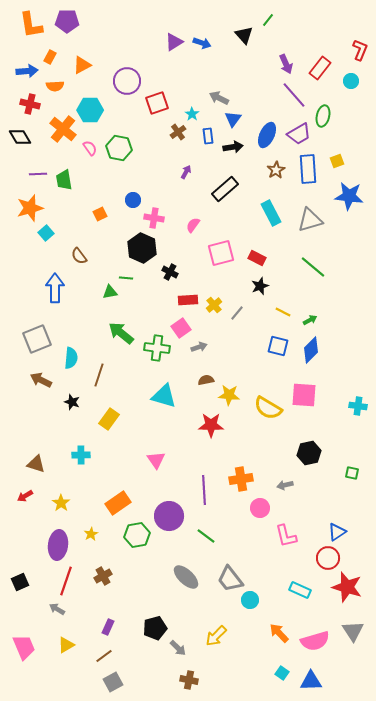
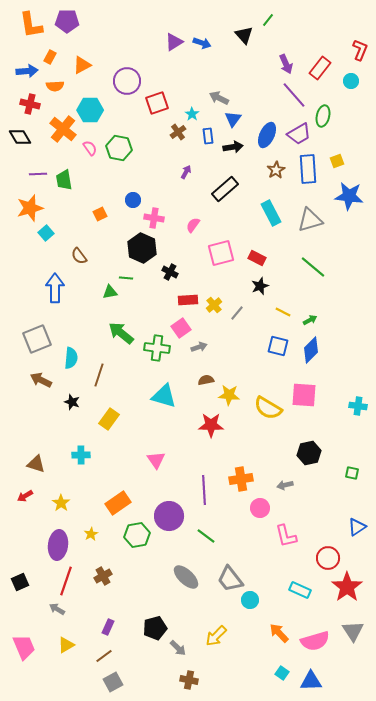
blue triangle at (337, 532): moved 20 px right, 5 px up
red star at (347, 587): rotated 20 degrees clockwise
